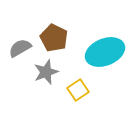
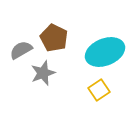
gray semicircle: moved 1 px right, 2 px down
gray star: moved 3 px left, 1 px down
yellow square: moved 21 px right
